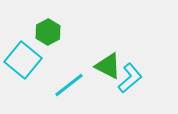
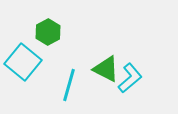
cyan square: moved 2 px down
green triangle: moved 2 px left, 3 px down
cyan line: rotated 36 degrees counterclockwise
